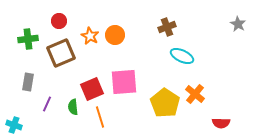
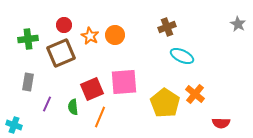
red circle: moved 5 px right, 4 px down
orange line: rotated 40 degrees clockwise
